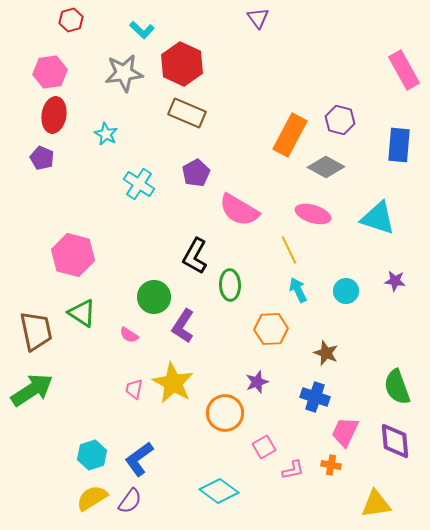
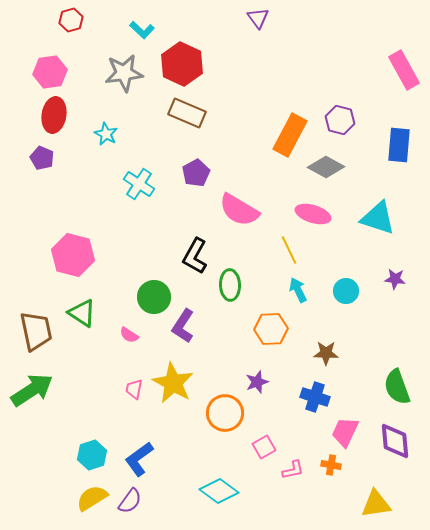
purple star at (395, 281): moved 2 px up
brown star at (326, 353): rotated 20 degrees counterclockwise
